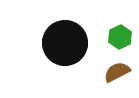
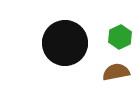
brown semicircle: moved 1 px left; rotated 16 degrees clockwise
